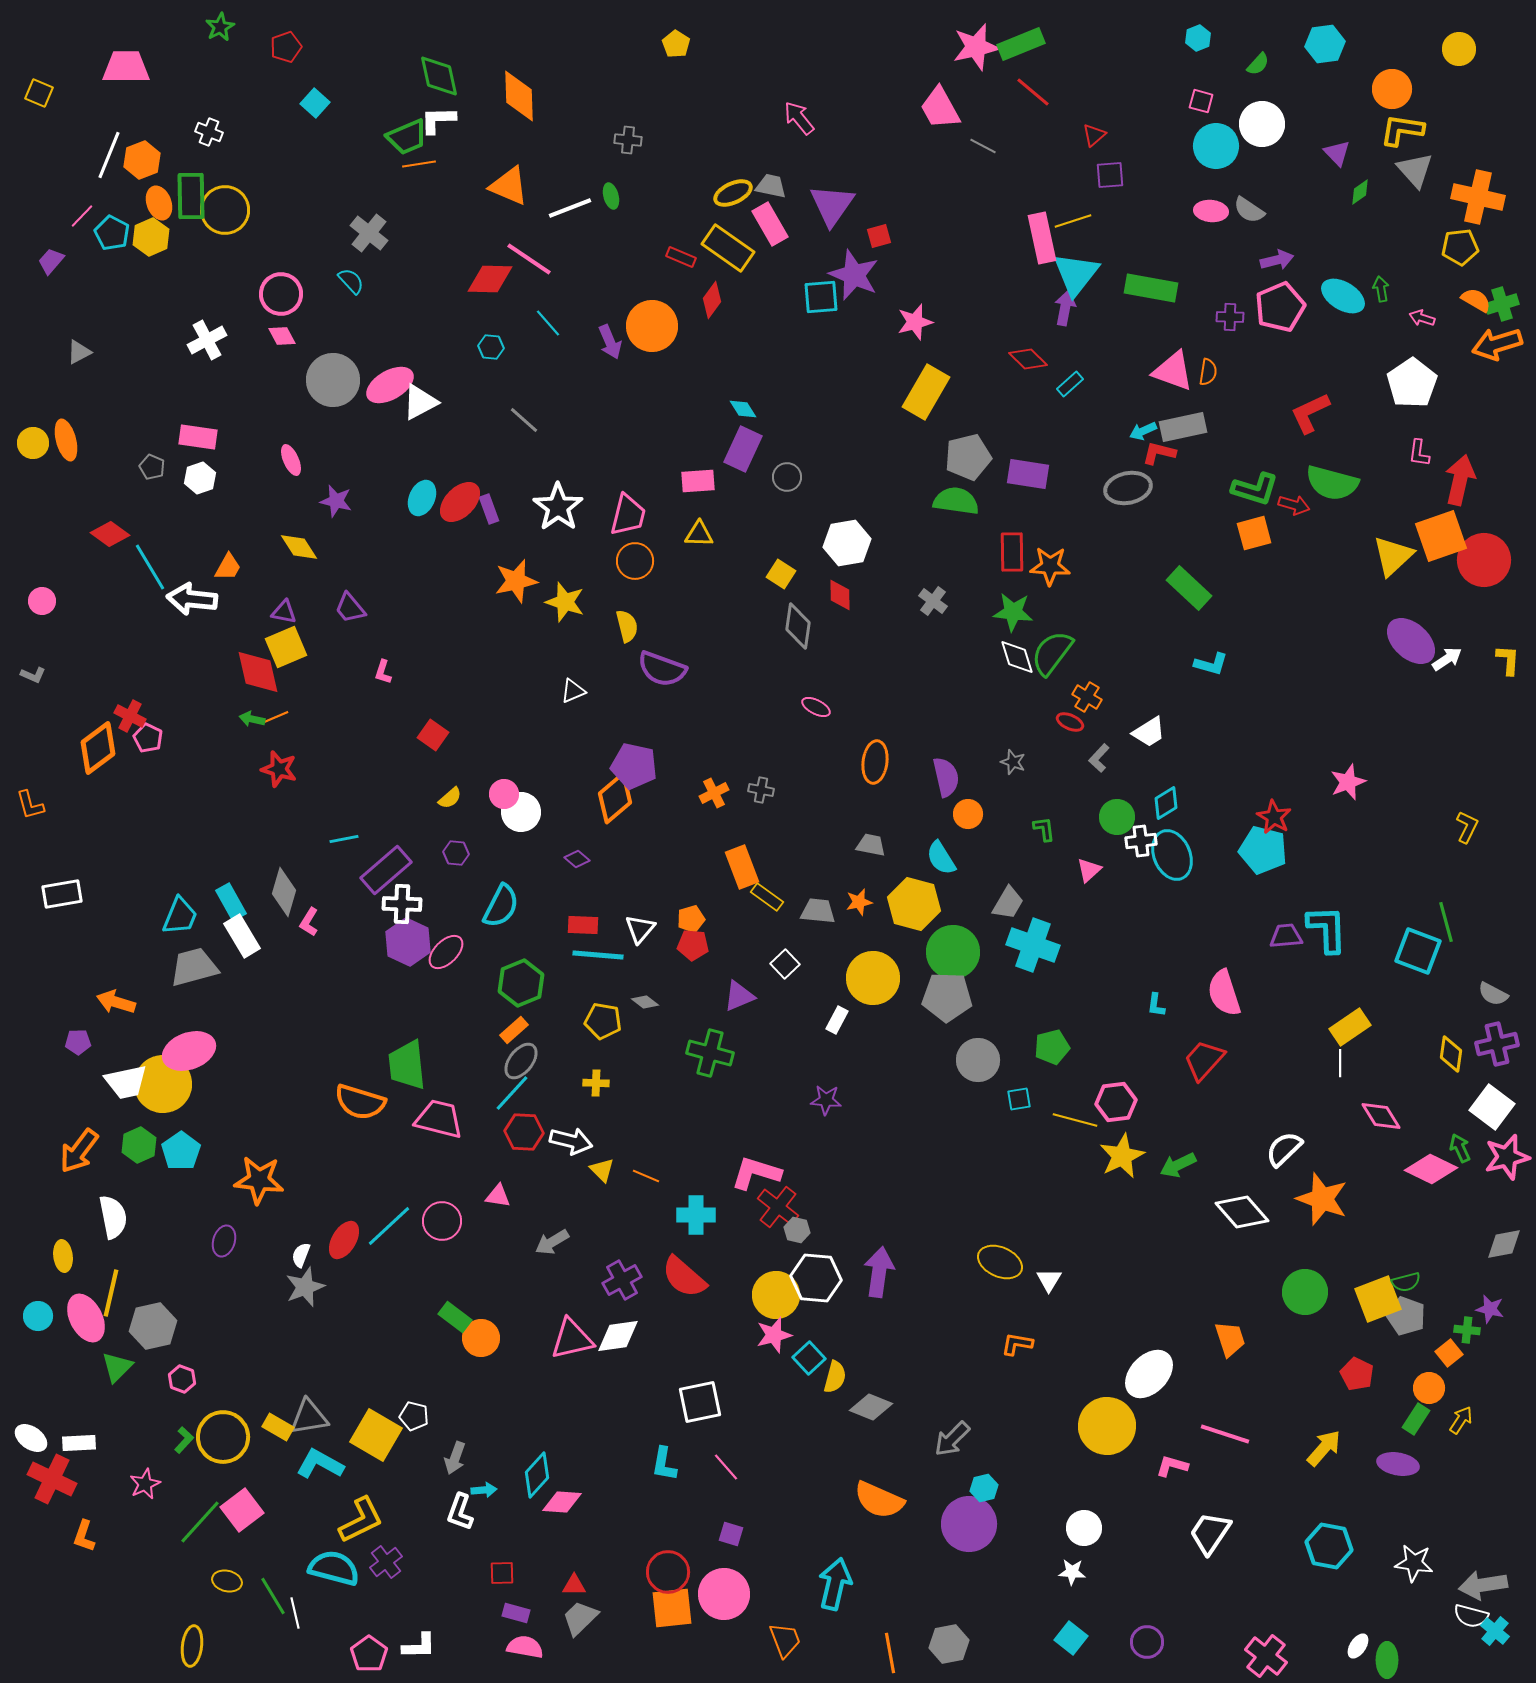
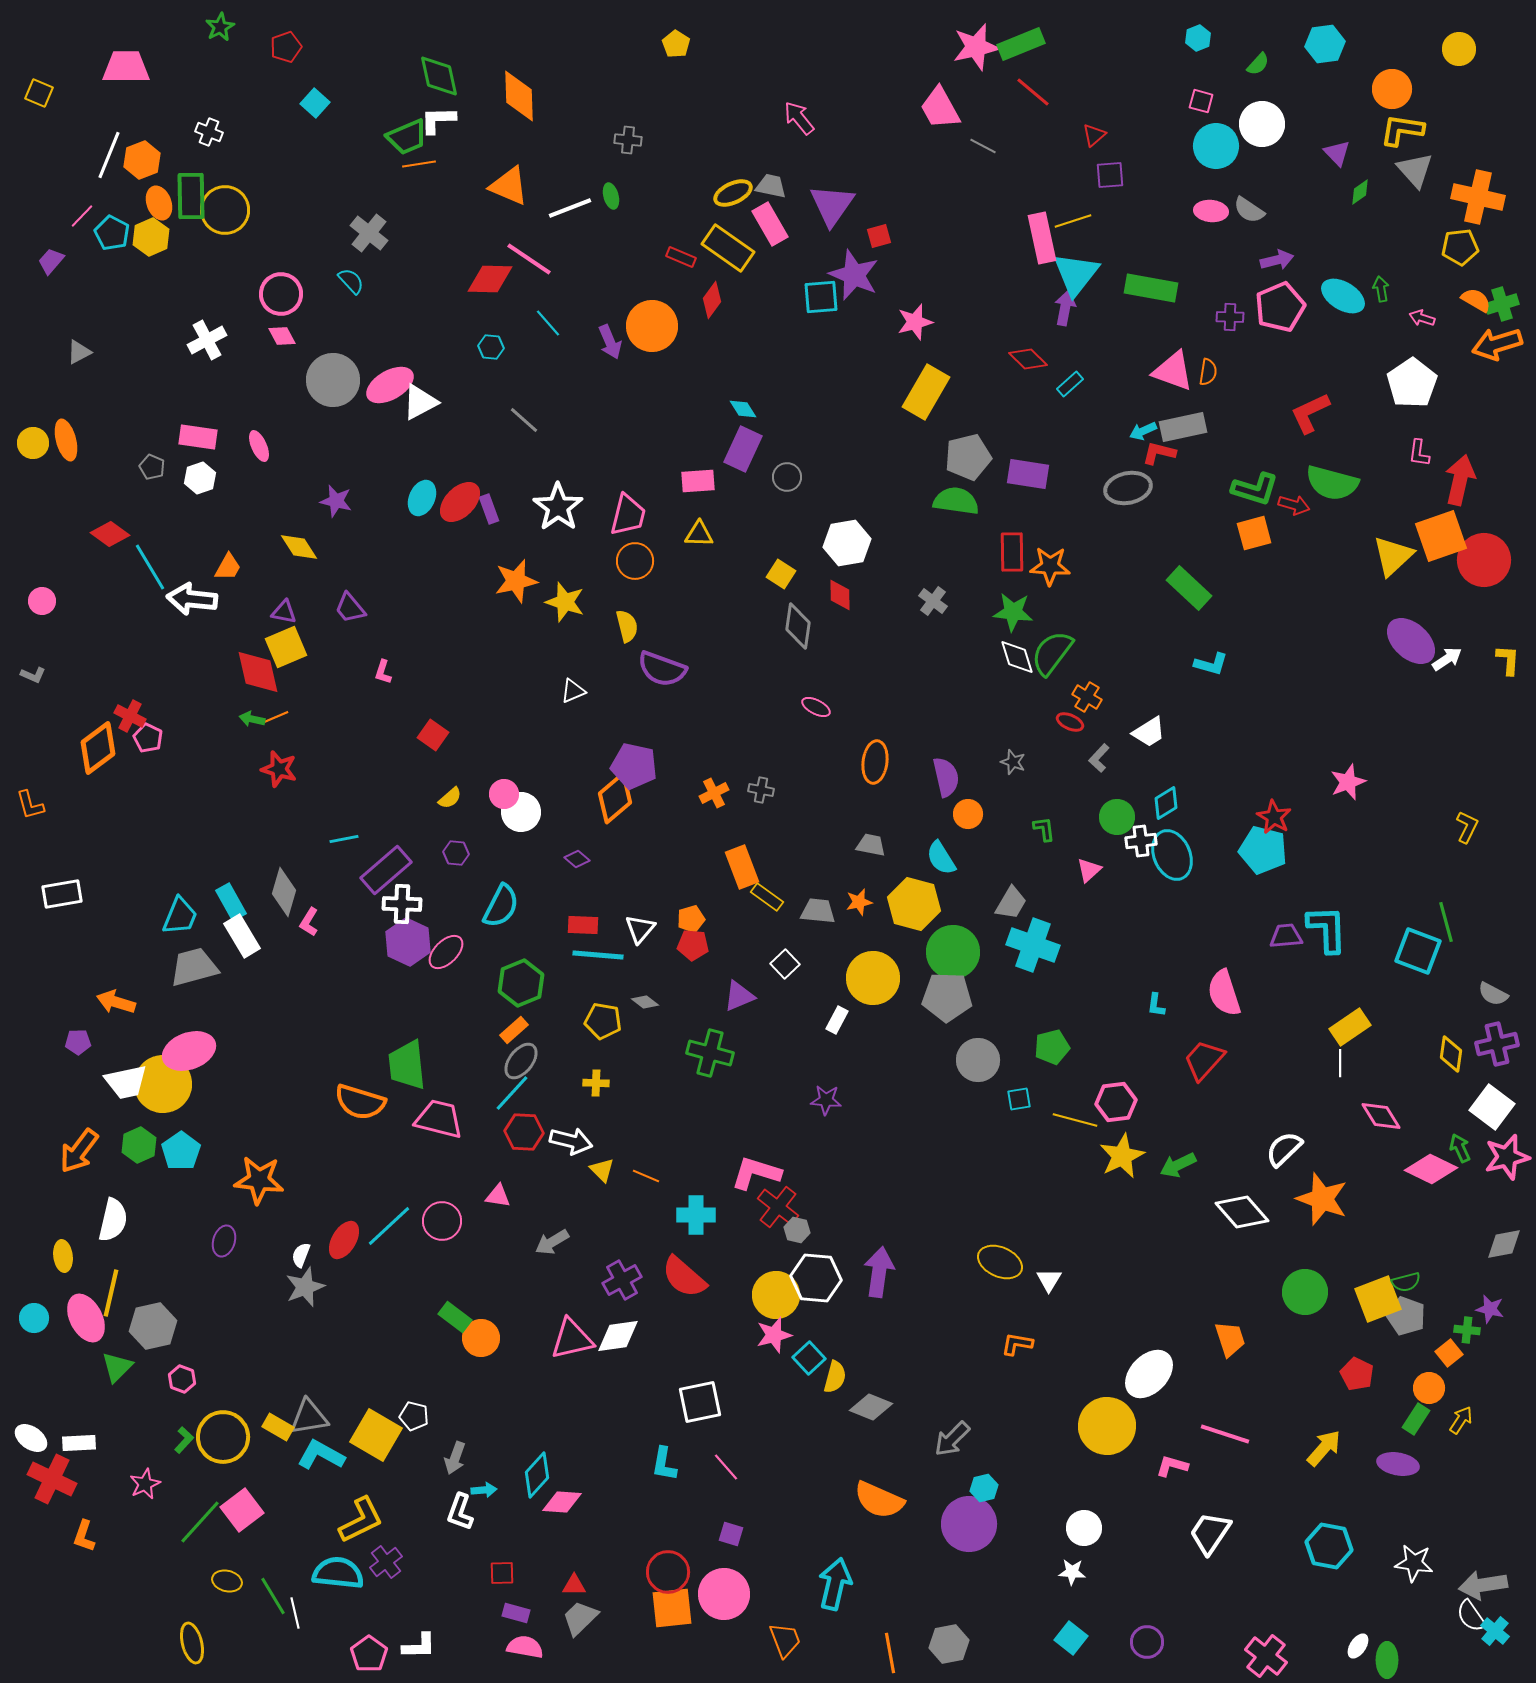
pink ellipse at (291, 460): moved 32 px left, 14 px up
gray trapezoid at (1008, 903): moved 3 px right
white semicircle at (113, 1217): moved 3 px down; rotated 24 degrees clockwise
cyan circle at (38, 1316): moved 4 px left, 2 px down
cyan L-shape at (320, 1464): moved 1 px right, 9 px up
cyan semicircle at (334, 1568): moved 4 px right, 5 px down; rotated 9 degrees counterclockwise
white semicircle at (1471, 1616): rotated 40 degrees clockwise
yellow ellipse at (192, 1646): moved 3 px up; rotated 21 degrees counterclockwise
